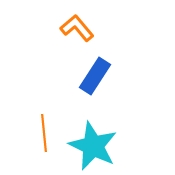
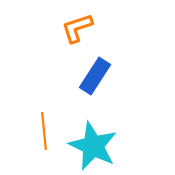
orange L-shape: rotated 68 degrees counterclockwise
orange line: moved 2 px up
